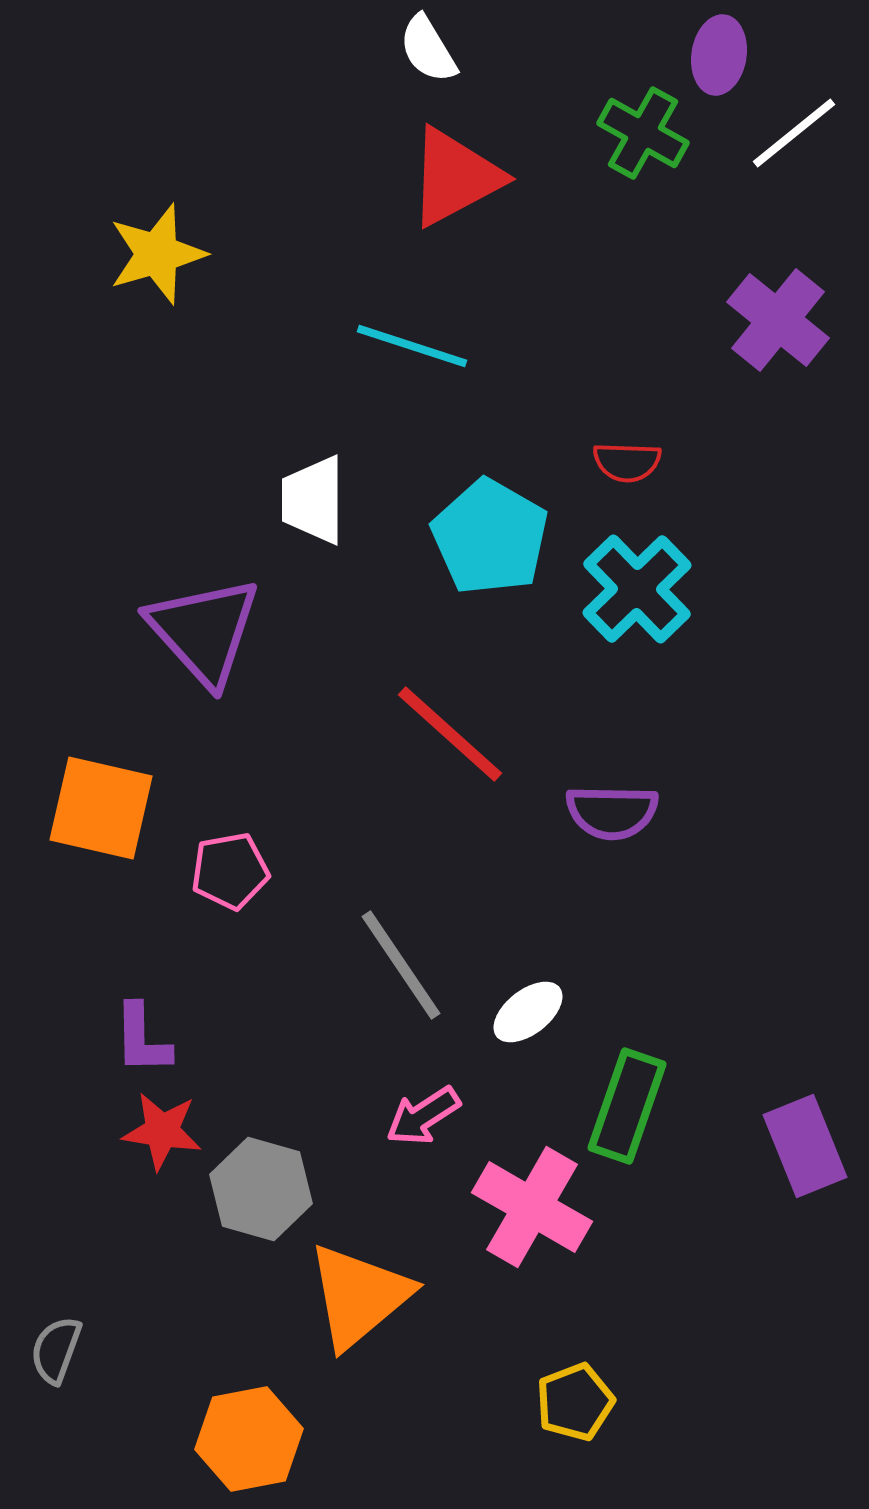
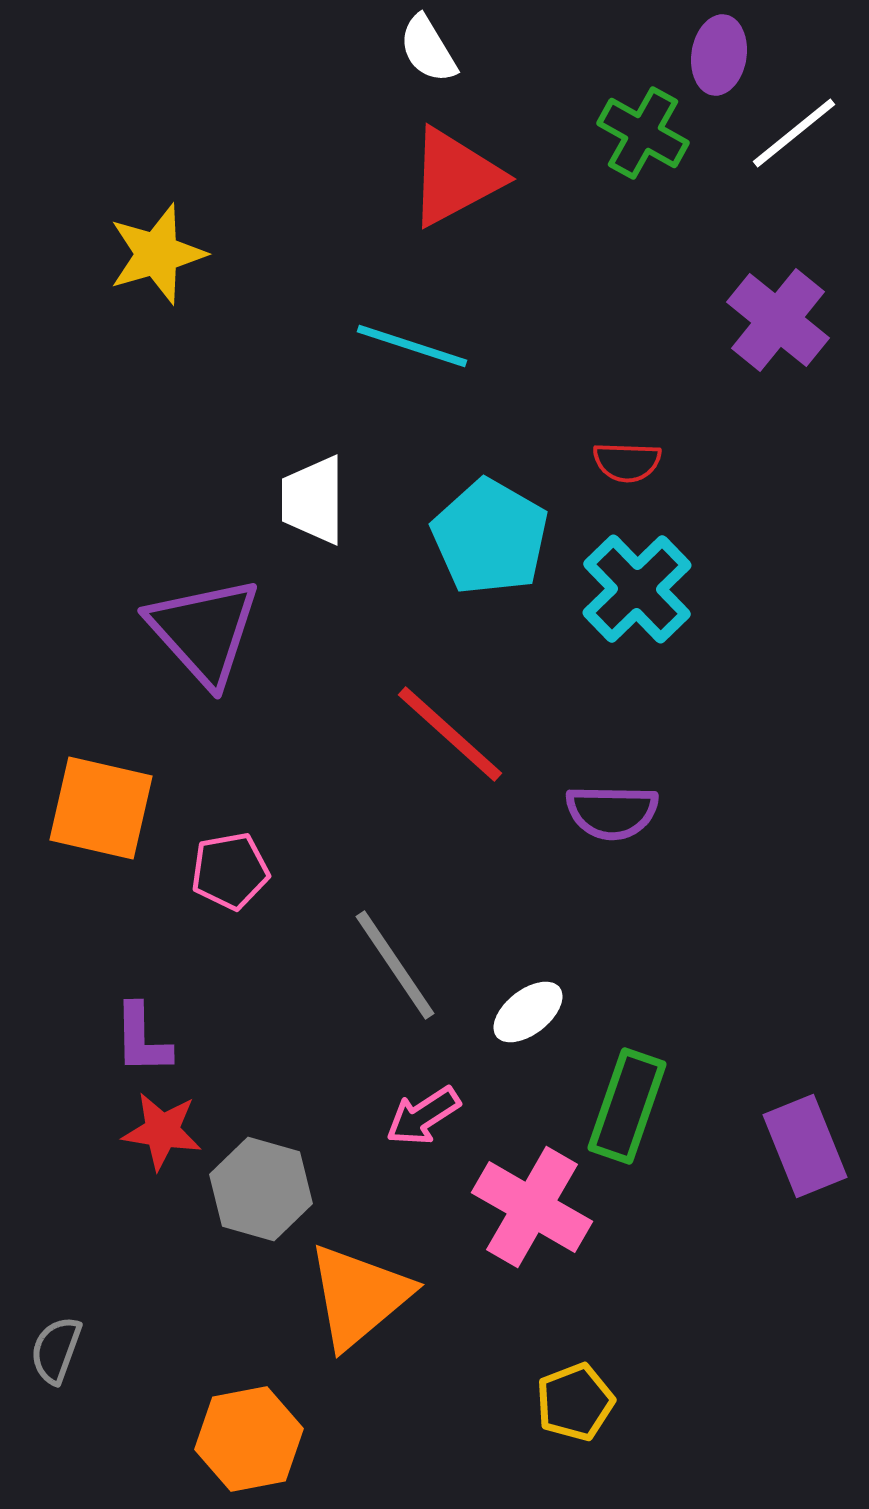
gray line: moved 6 px left
